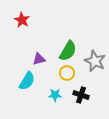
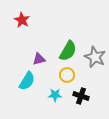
gray star: moved 4 px up
yellow circle: moved 2 px down
black cross: moved 1 px down
